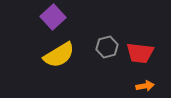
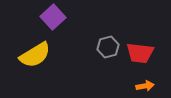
gray hexagon: moved 1 px right
yellow semicircle: moved 24 px left
